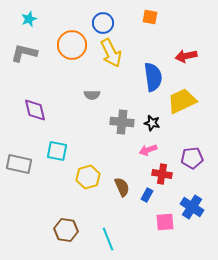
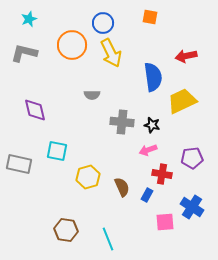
black star: moved 2 px down
